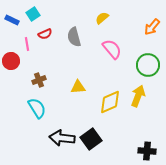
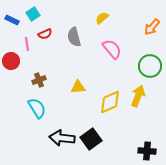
green circle: moved 2 px right, 1 px down
